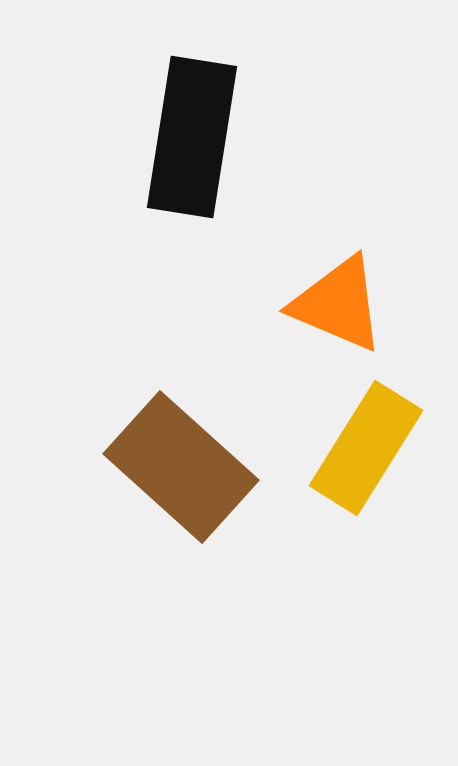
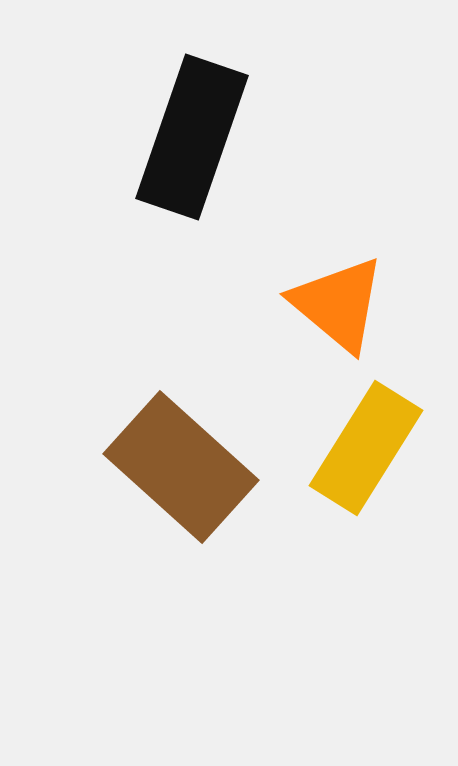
black rectangle: rotated 10 degrees clockwise
orange triangle: rotated 17 degrees clockwise
